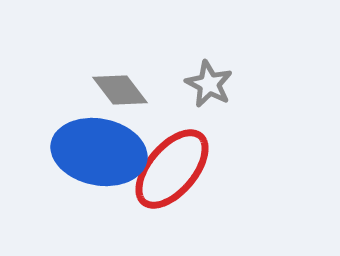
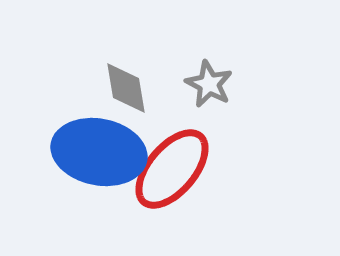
gray diamond: moved 6 px right, 2 px up; rotated 28 degrees clockwise
